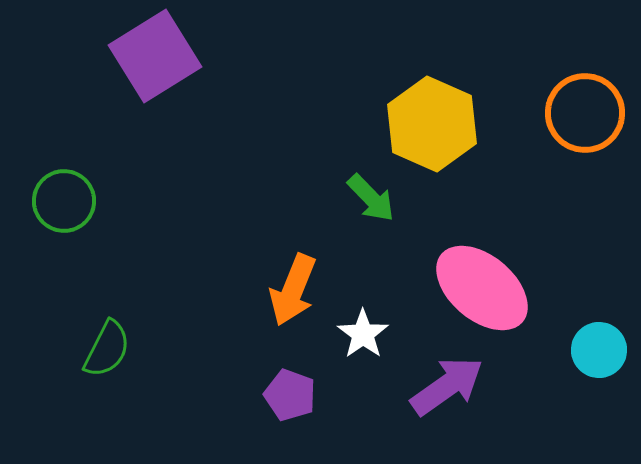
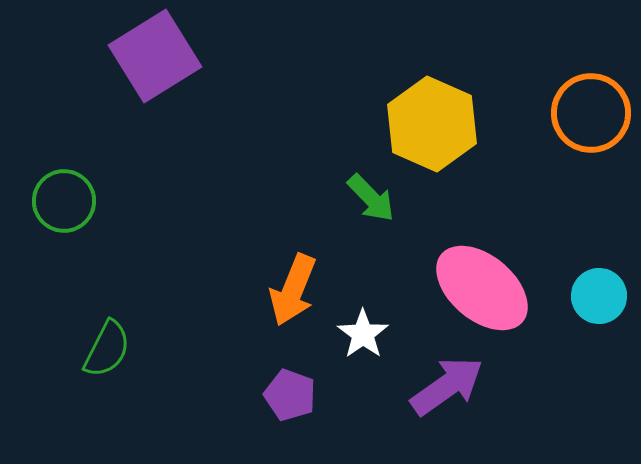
orange circle: moved 6 px right
cyan circle: moved 54 px up
